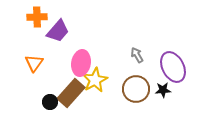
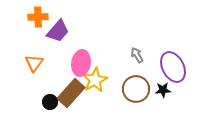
orange cross: moved 1 px right
